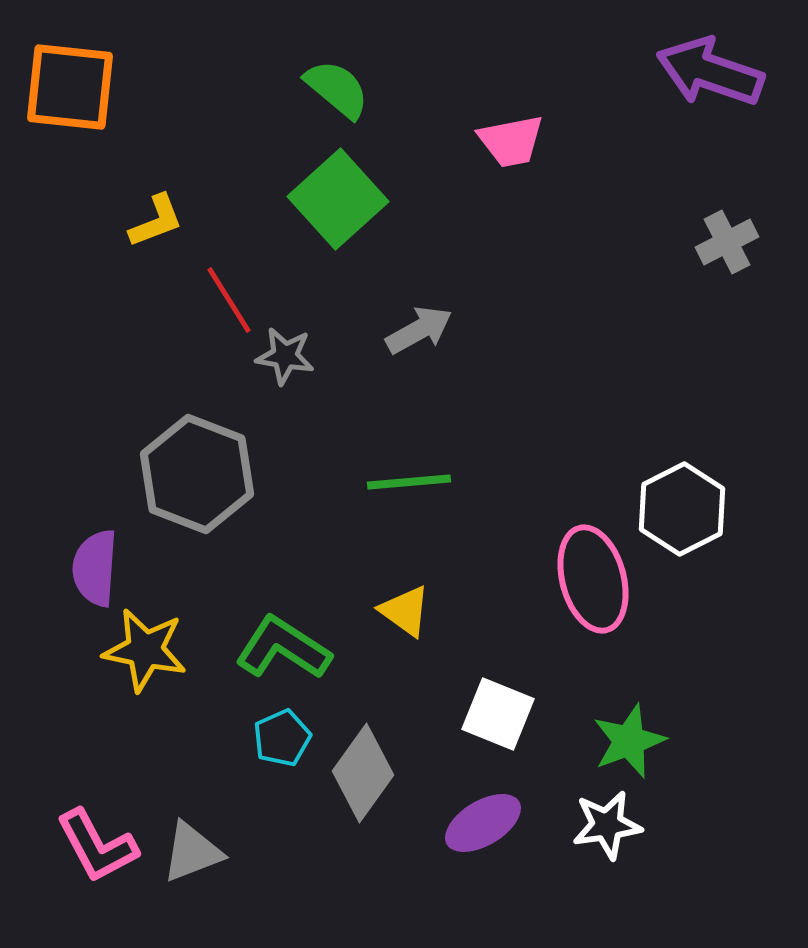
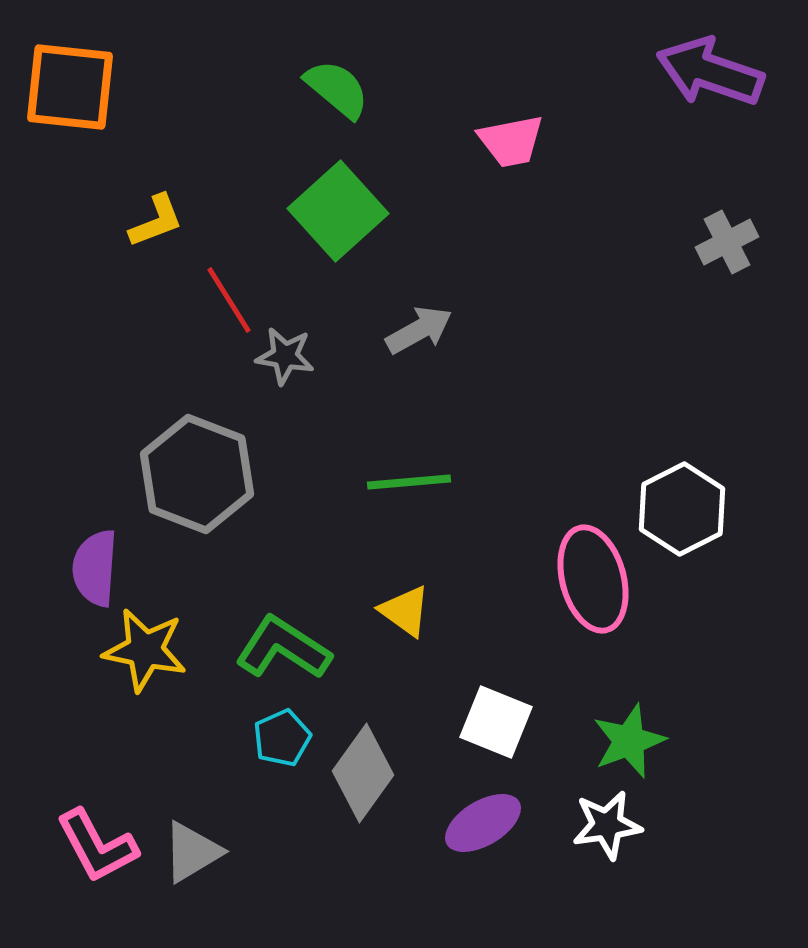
green square: moved 12 px down
white square: moved 2 px left, 8 px down
gray triangle: rotated 10 degrees counterclockwise
